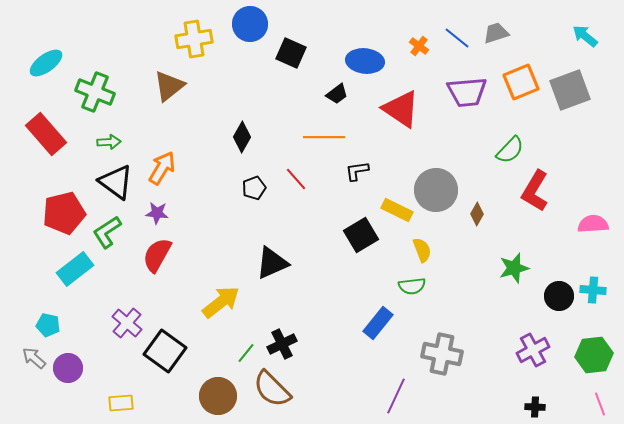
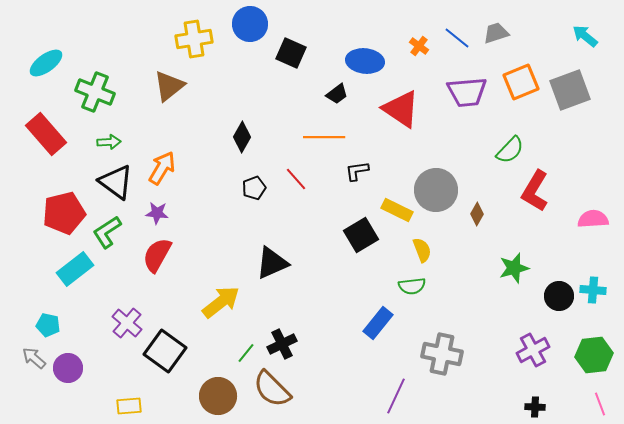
pink semicircle at (593, 224): moved 5 px up
yellow rectangle at (121, 403): moved 8 px right, 3 px down
